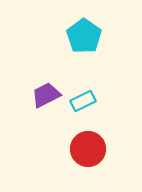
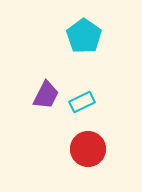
purple trapezoid: rotated 144 degrees clockwise
cyan rectangle: moved 1 px left, 1 px down
